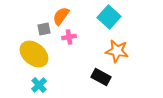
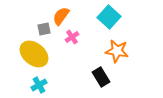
pink cross: moved 3 px right; rotated 24 degrees counterclockwise
black rectangle: rotated 30 degrees clockwise
cyan cross: rotated 14 degrees clockwise
